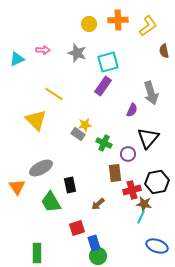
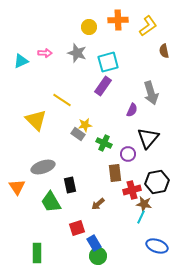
yellow circle: moved 3 px down
pink arrow: moved 2 px right, 3 px down
cyan triangle: moved 4 px right, 2 px down
yellow line: moved 8 px right, 6 px down
gray ellipse: moved 2 px right, 1 px up; rotated 10 degrees clockwise
blue rectangle: rotated 14 degrees counterclockwise
